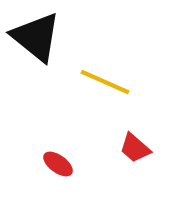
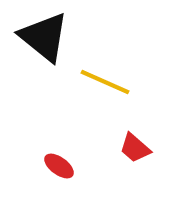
black triangle: moved 8 px right
red ellipse: moved 1 px right, 2 px down
